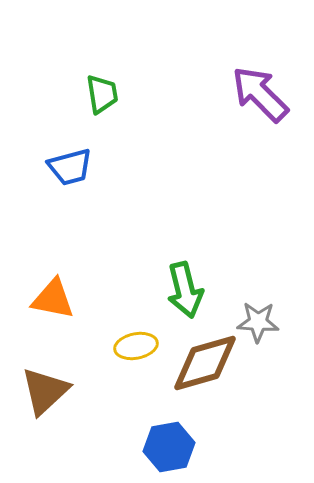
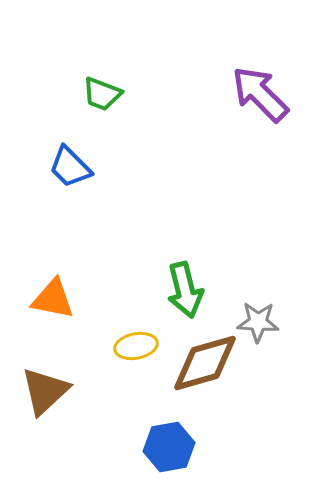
green trapezoid: rotated 120 degrees clockwise
blue trapezoid: rotated 60 degrees clockwise
